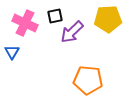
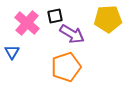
pink cross: moved 2 px right; rotated 15 degrees clockwise
purple arrow: moved 2 px down; rotated 105 degrees counterclockwise
orange pentagon: moved 22 px left, 13 px up; rotated 24 degrees counterclockwise
